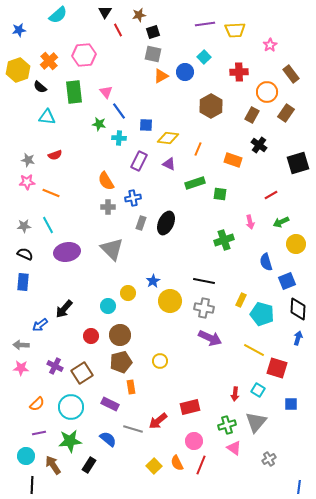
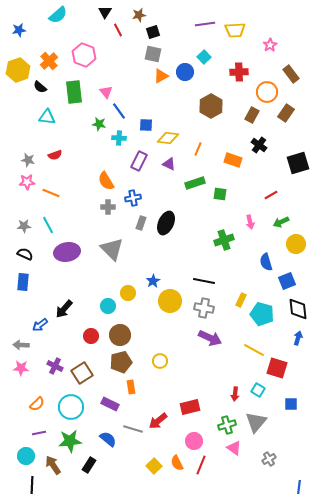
pink hexagon at (84, 55): rotated 25 degrees clockwise
black diamond at (298, 309): rotated 10 degrees counterclockwise
